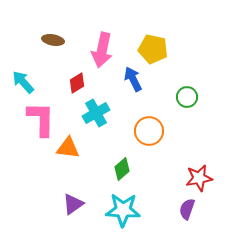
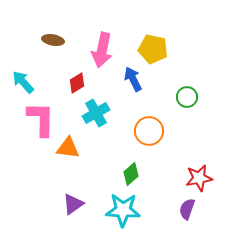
green diamond: moved 9 px right, 5 px down
